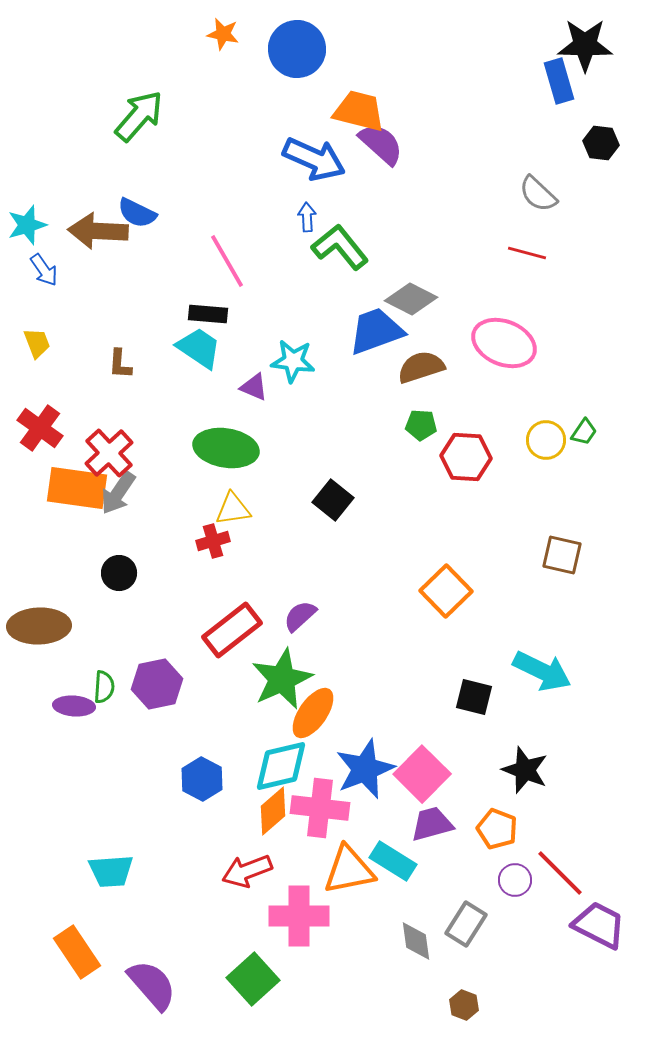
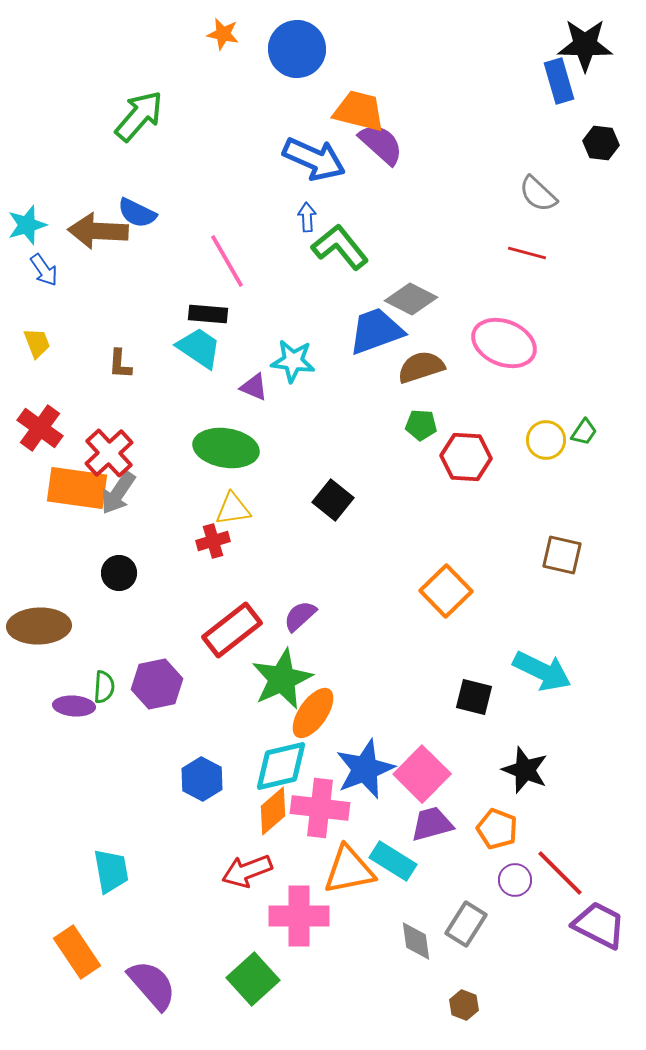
cyan trapezoid at (111, 871): rotated 96 degrees counterclockwise
